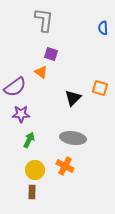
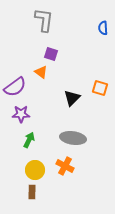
black triangle: moved 1 px left
